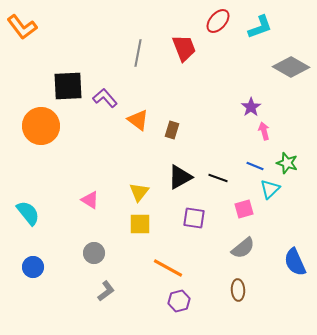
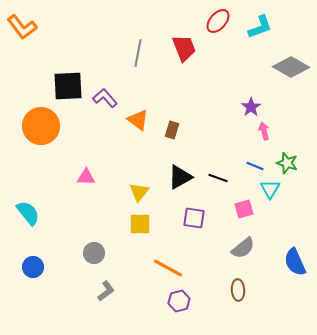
cyan triangle: rotated 15 degrees counterclockwise
pink triangle: moved 4 px left, 23 px up; rotated 30 degrees counterclockwise
